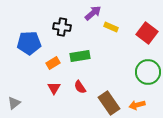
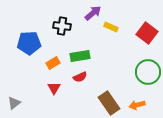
black cross: moved 1 px up
red semicircle: moved 10 px up; rotated 80 degrees counterclockwise
